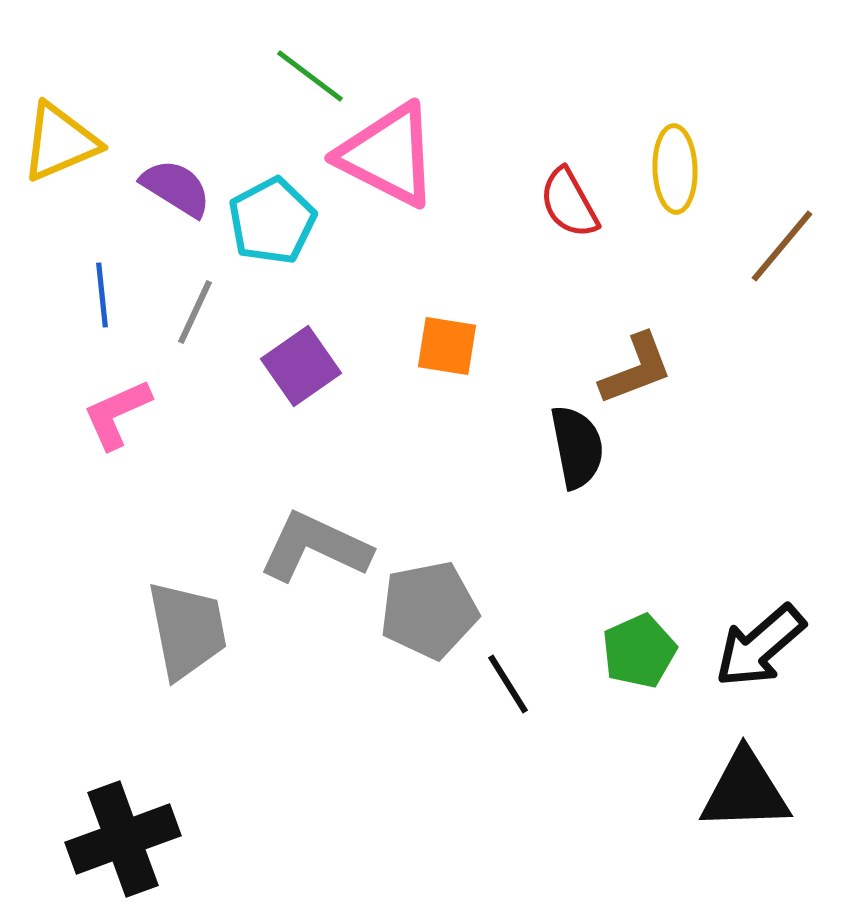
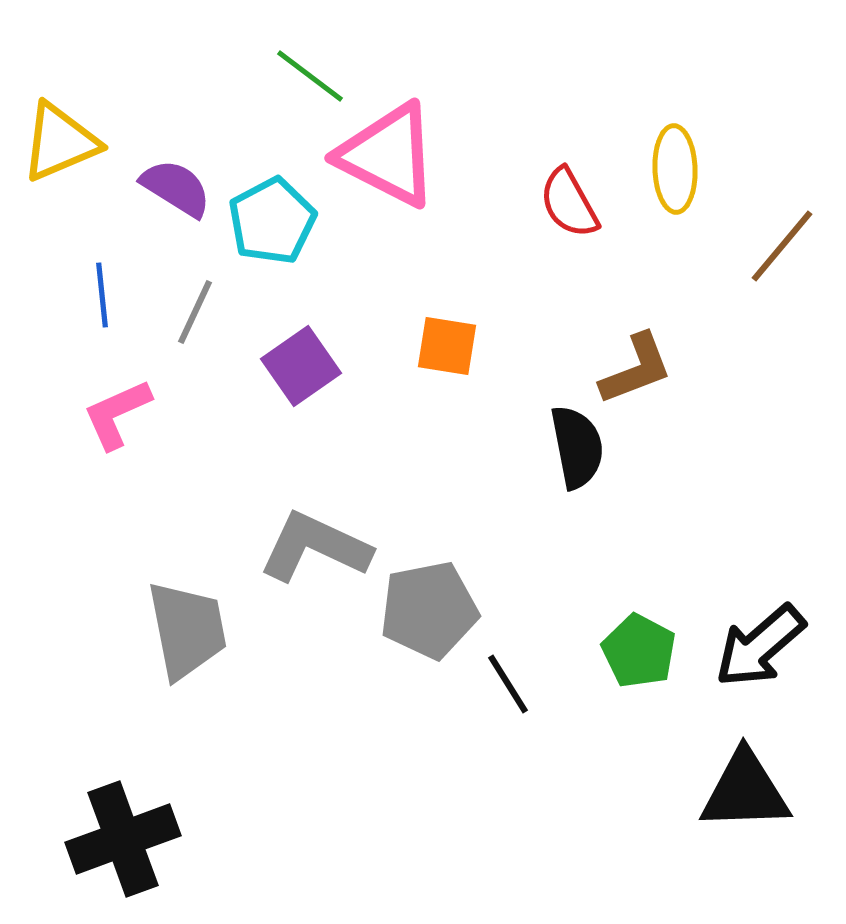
green pentagon: rotated 20 degrees counterclockwise
